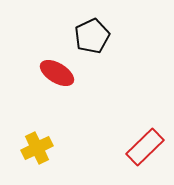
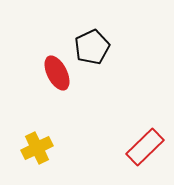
black pentagon: moved 11 px down
red ellipse: rotated 32 degrees clockwise
